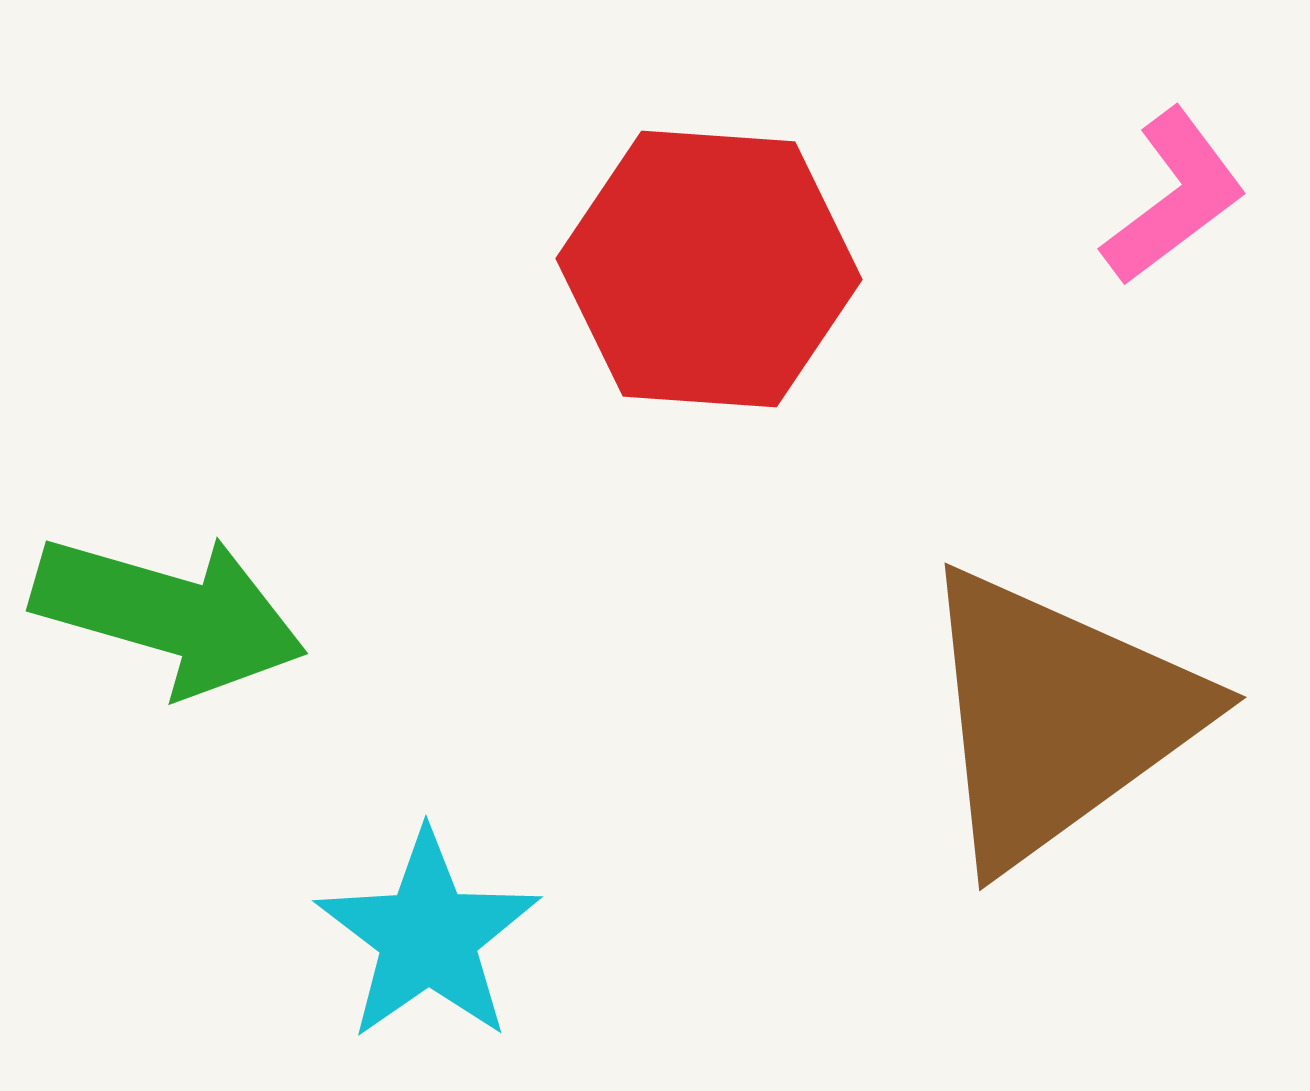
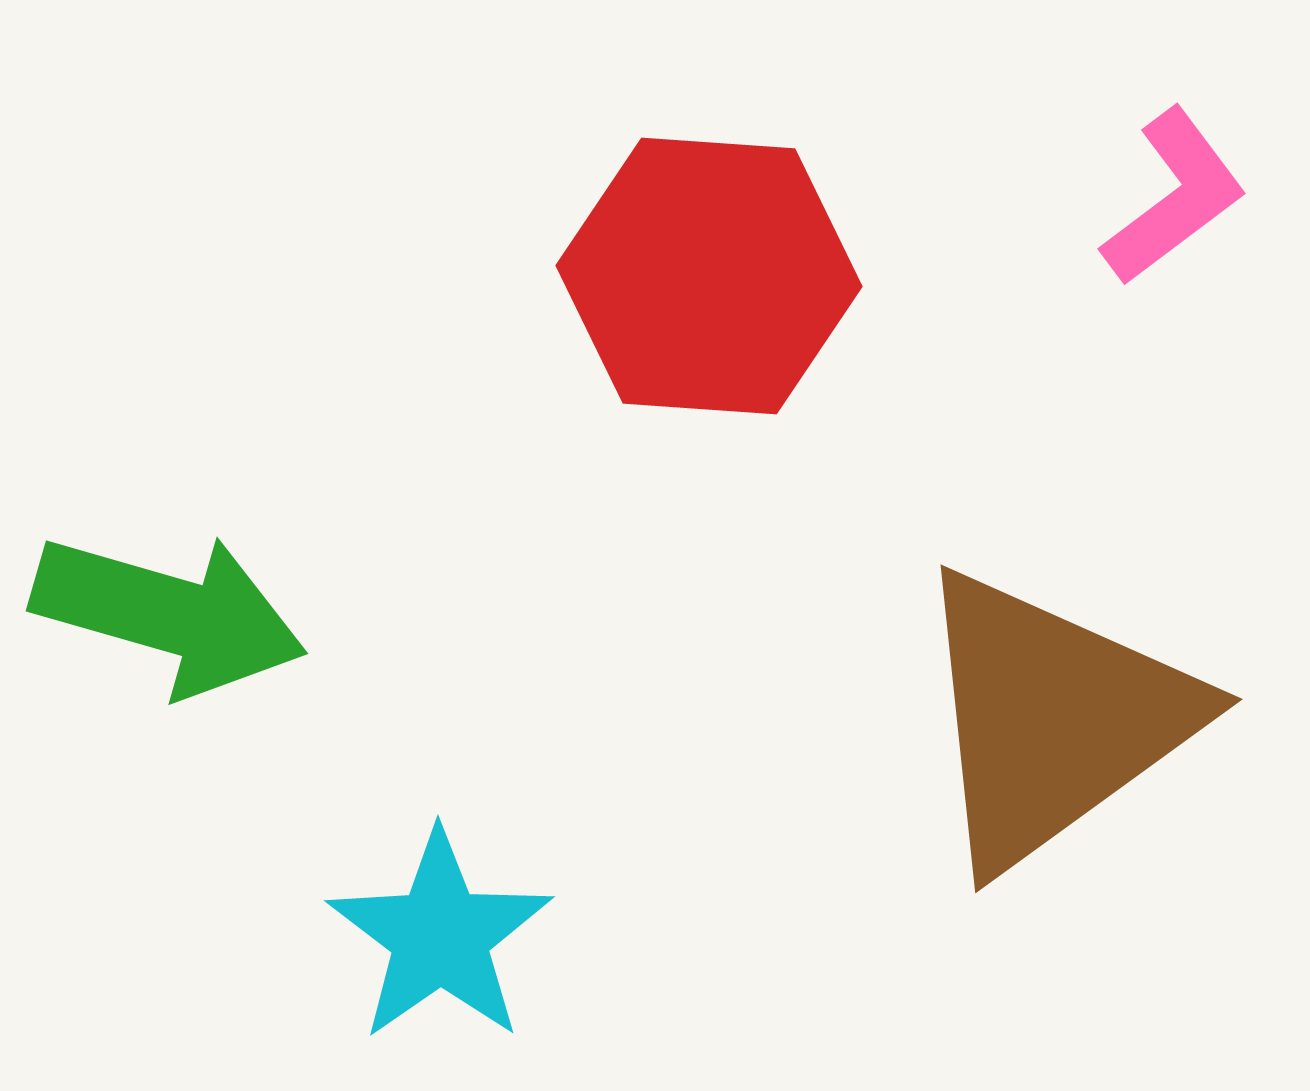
red hexagon: moved 7 px down
brown triangle: moved 4 px left, 2 px down
cyan star: moved 12 px right
